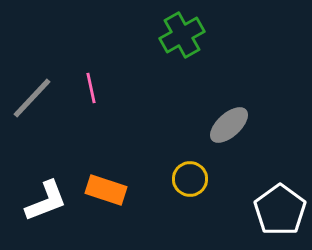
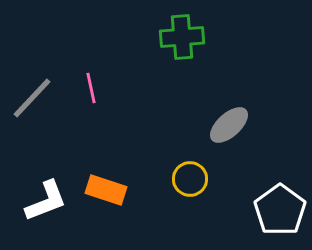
green cross: moved 2 px down; rotated 24 degrees clockwise
